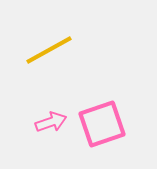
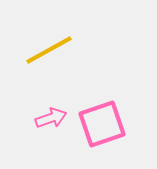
pink arrow: moved 4 px up
